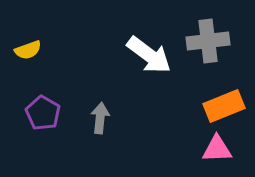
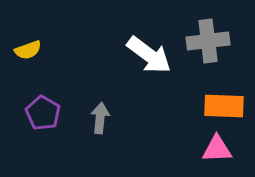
orange rectangle: rotated 24 degrees clockwise
